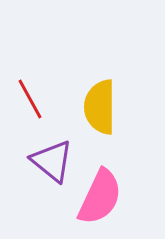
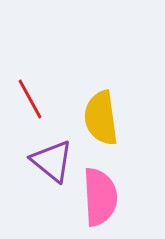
yellow semicircle: moved 1 px right, 11 px down; rotated 8 degrees counterclockwise
pink semicircle: rotated 28 degrees counterclockwise
